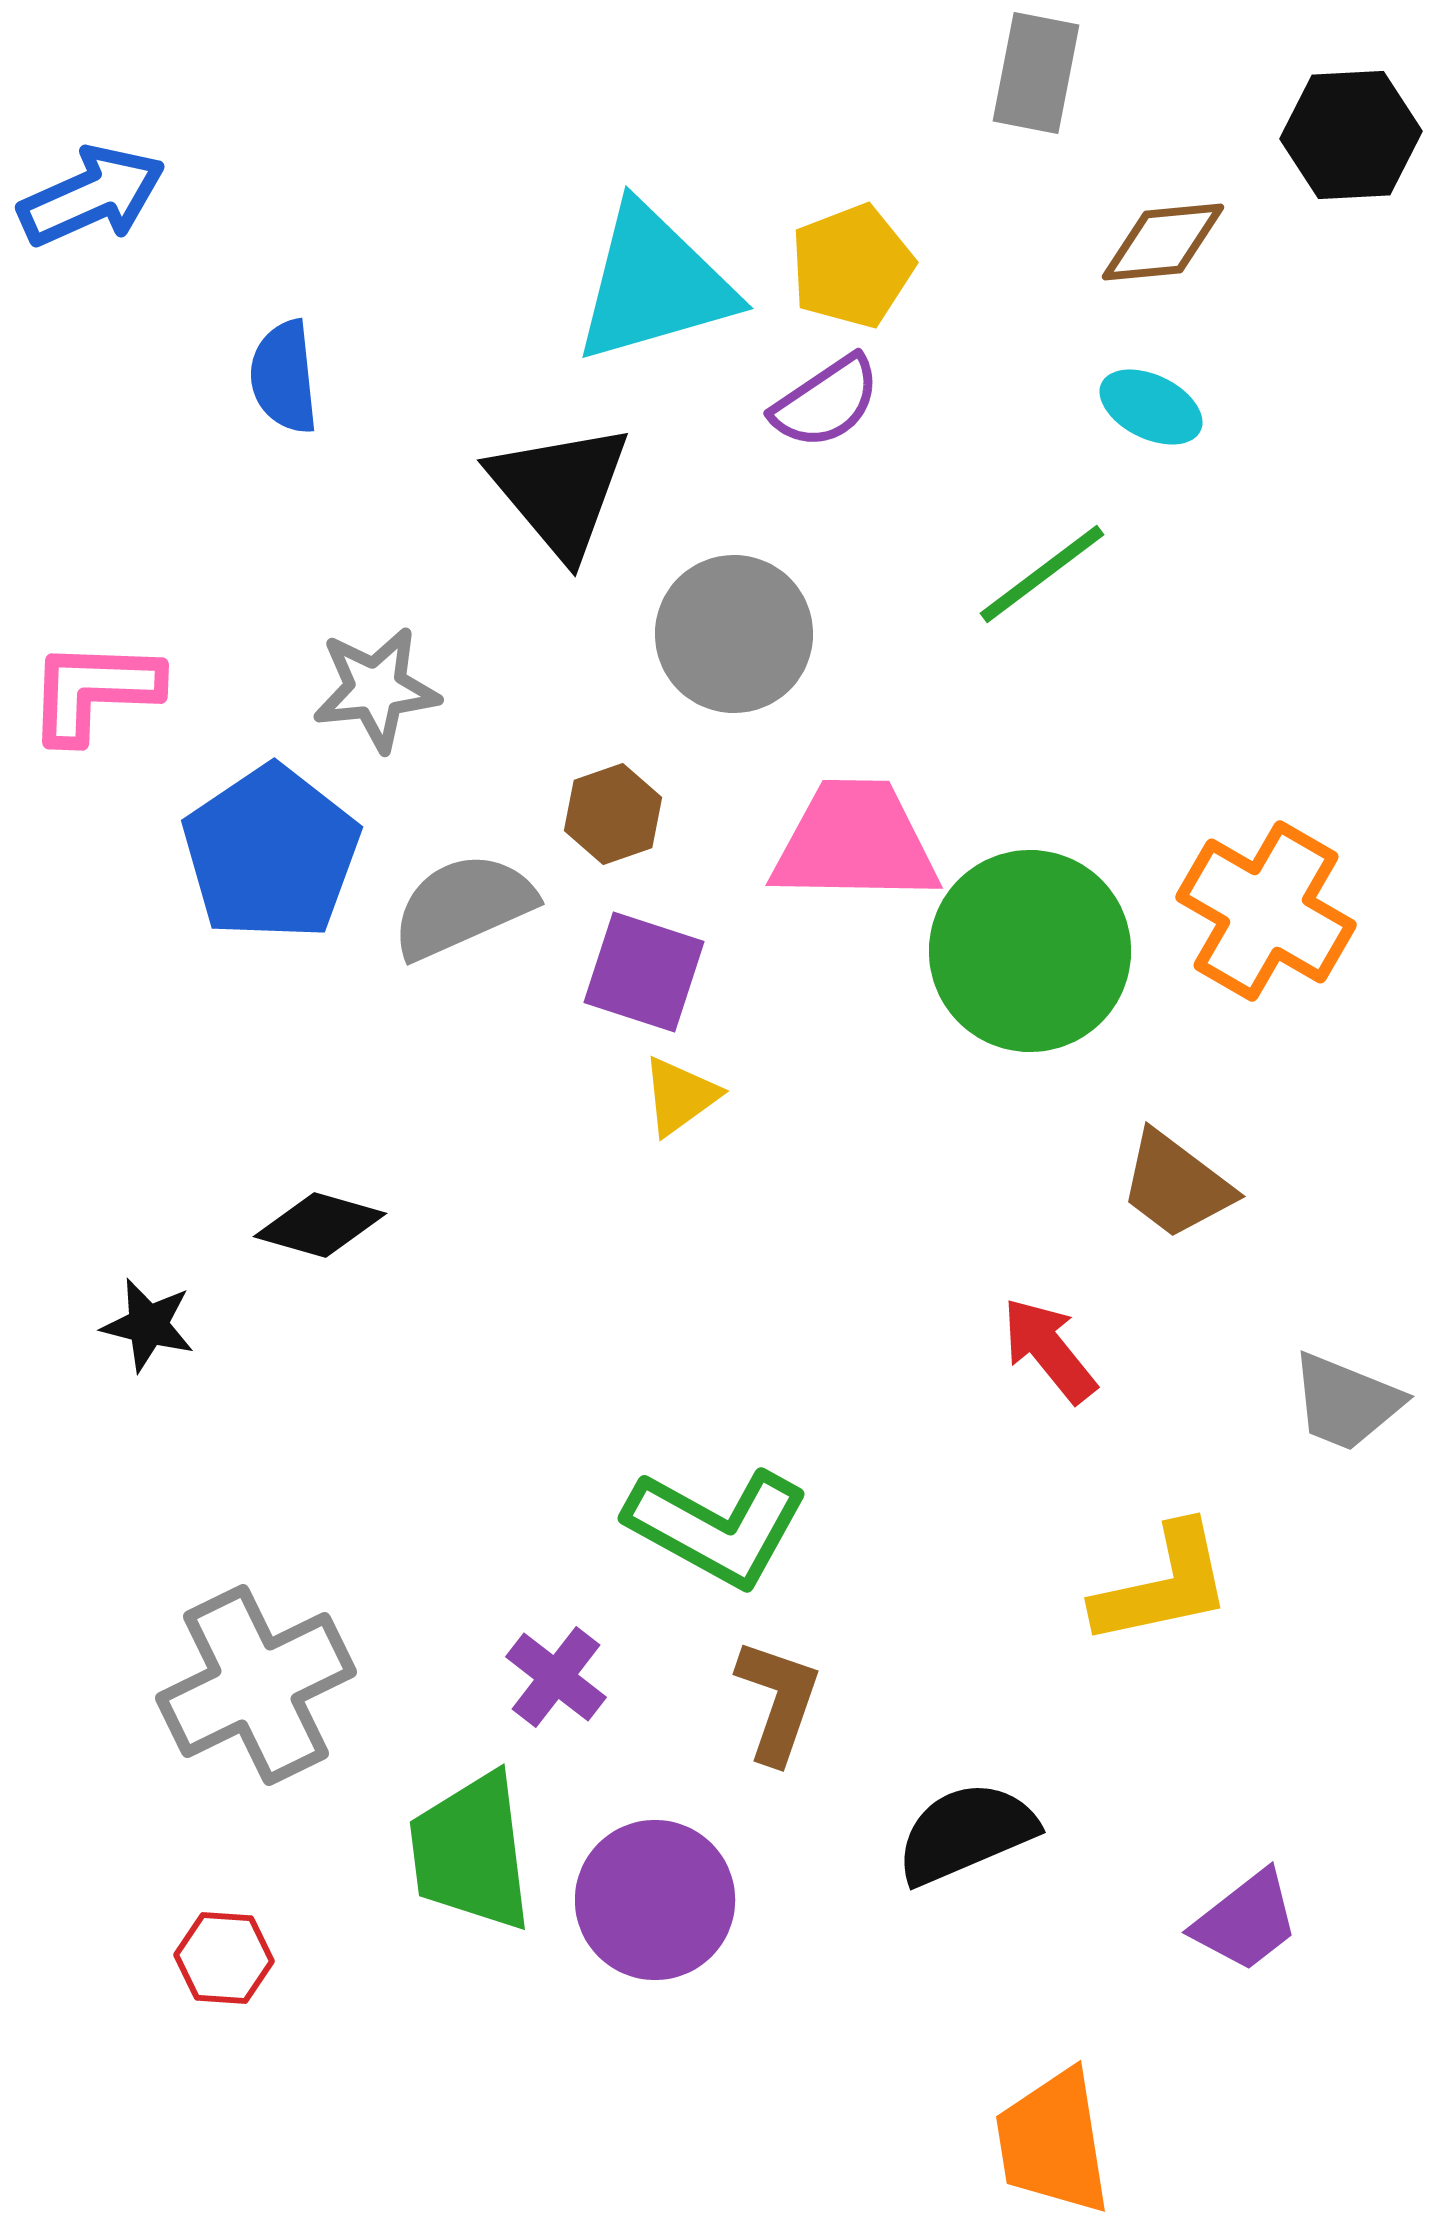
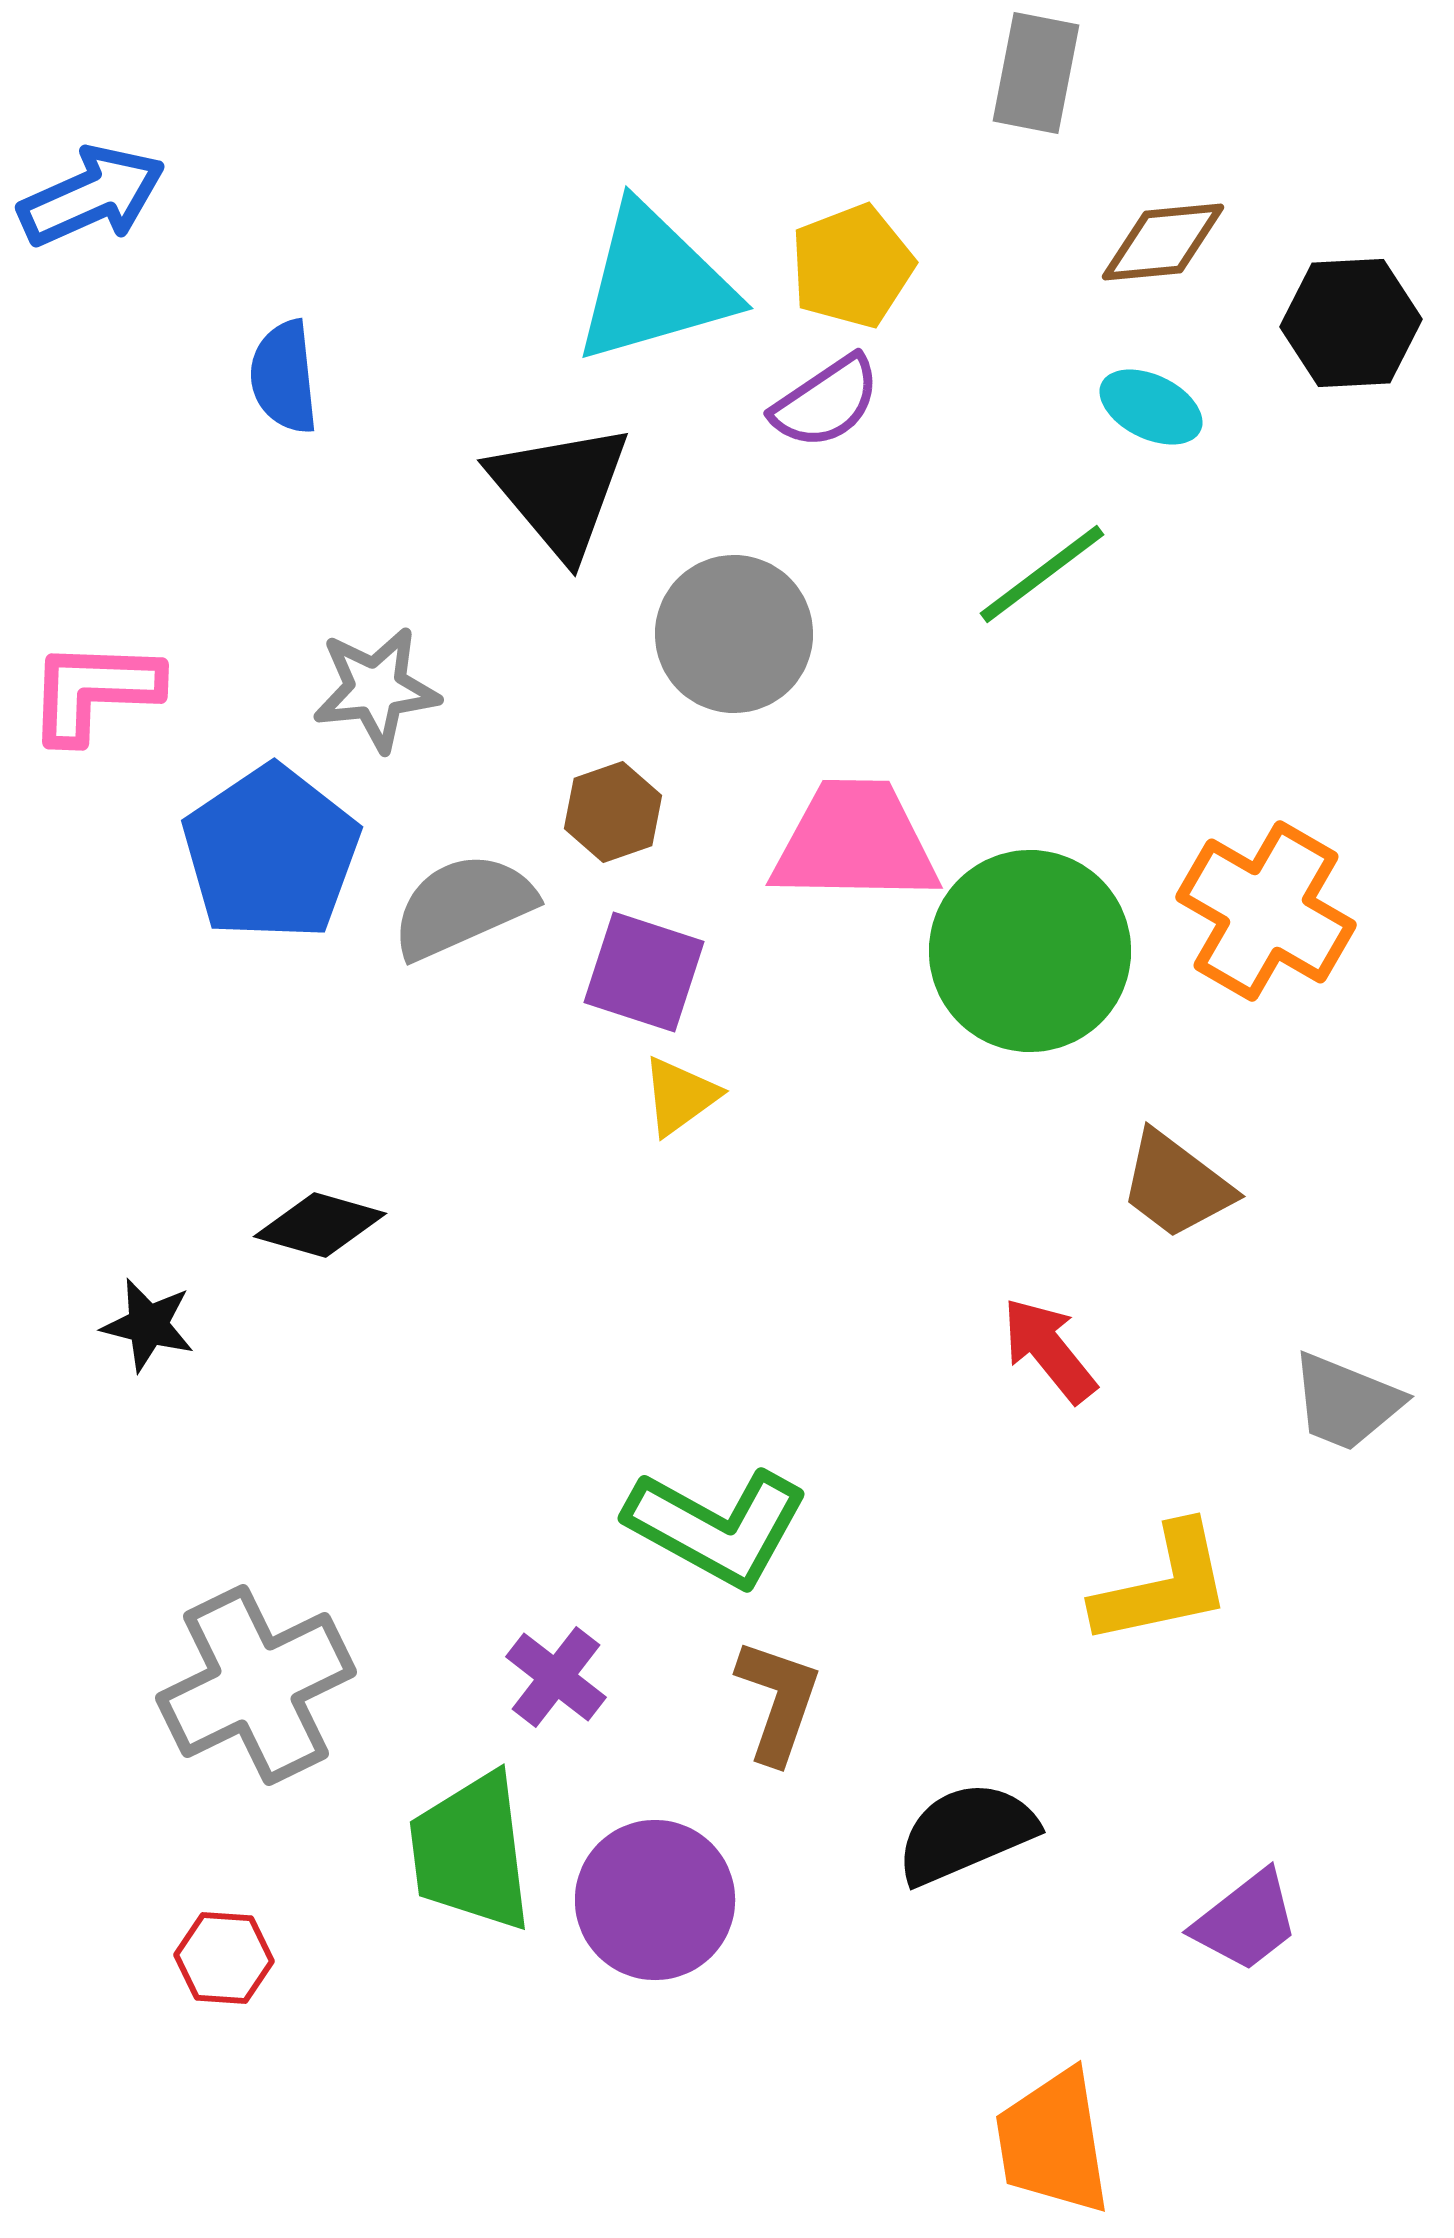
black hexagon: moved 188 px down
brown hexagon: moved 2 px up
